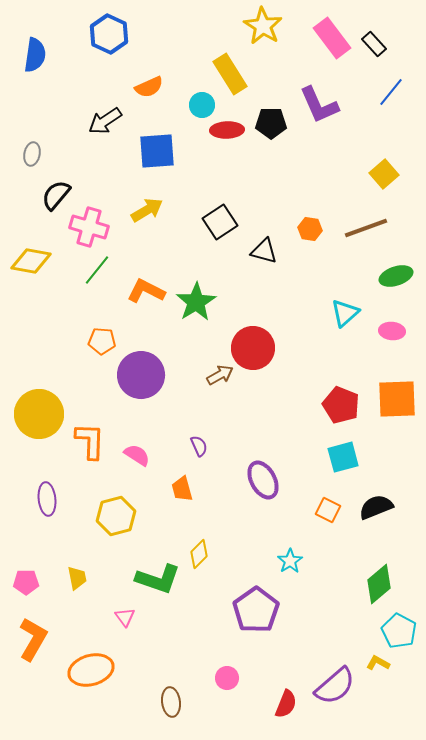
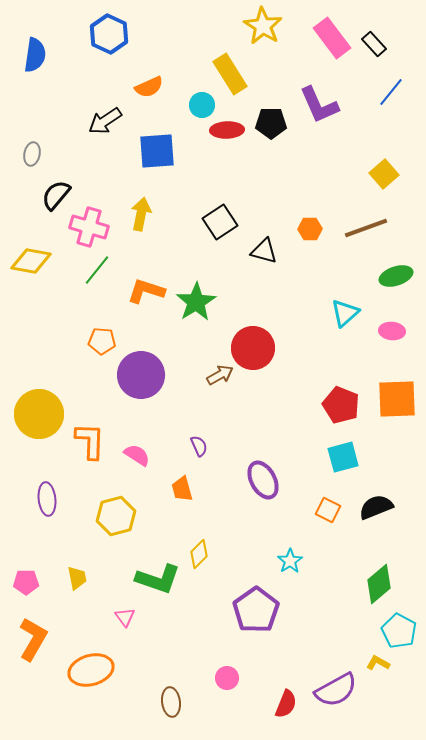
yellow arrow at (147, 210): moved 6 px left, 4 px down; rotated 48 degrees counterclockwise
orange hexagon at (310, 229): rotated 10 degrees counterclockwise
orange L-shape at (146, 291): rotated 9 degrees counterclockwise
purple semicircle at (335, 686): moved 1 px right, 4 px down; rotated 12 degrees clockwise
